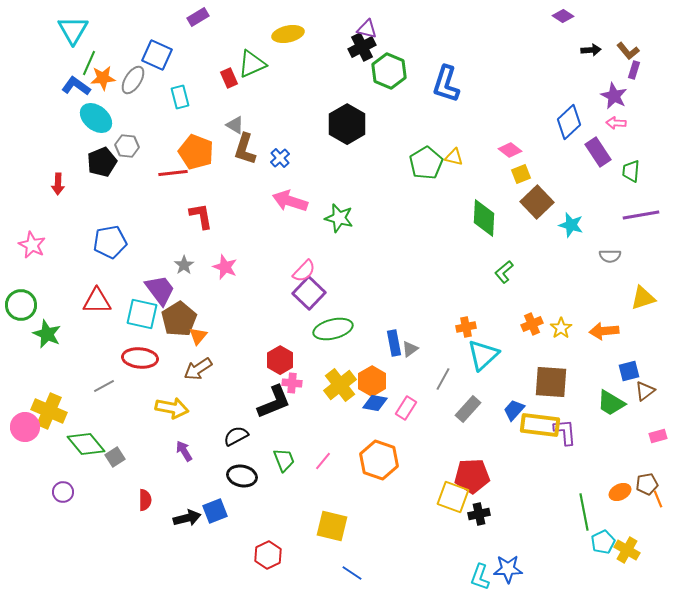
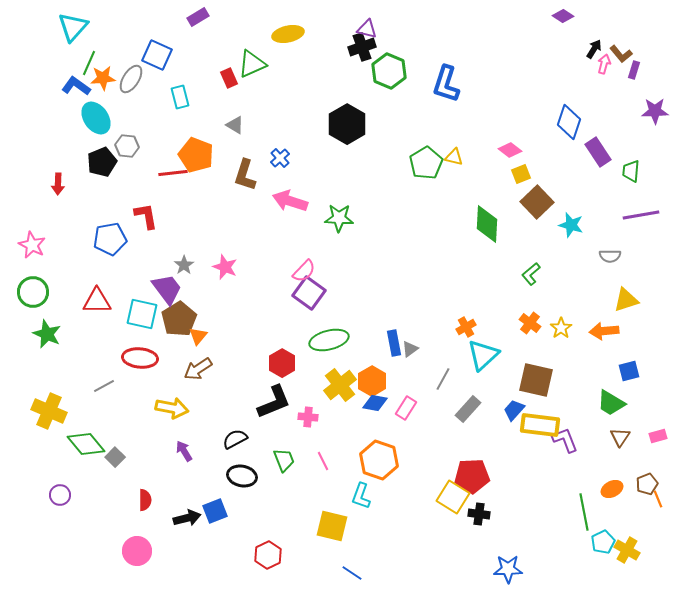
cyan triangle at (73, 30): moved 3 px up; rotated 12 degrees clockwise
black cross at (362, 47): rotated 8 degrees clockwise
black arrow at (591, 50): moved 3 px right, 1 px up; rotated 54 degrees counterclockwise
brown L-shape at (628, 51): moved 7 px left, 3 px down
gray ellipse at (133, 80): moved 2 px left, 1 px up
purple star at (614, 96): moved 41 px right, 15 px down; rotated 28 degrees counterclockwise
cyan ellipse at (96, 118): rotated 16 degrees clockwise
blue diamond at (569, 122): rotated 28 degrees counterclockwise
pink arrow at (616, 123): moved 12 px left, 59 px up; rotated 102 degrees clockwise
brown L-shape at (245, 149): moved 26 px down
orange pentagon at (196, 152): moved 3 px down
red L-shape at (201, 216): moved 55 px left
green star at (339, 218): rotated 12 degrees counterclockwise
green diamond at (484, 218): moved 3 px right, 6 px down
blue pentagon at (110, 242): moved 3 px up
green L-shape at (504, 272): moved 27 px right, 2 px down
purple trapezoid at (160, 290): moved 7 px right, 1 px up
purple square at (309, 293): rotated 8 degrees counterclockwise
yellow triangle at (643, 298): moved 17 px left, 2 px down
green circle at (21, 305): moved 12 px right, 13 px up
orange cross at (532, 324): moved 2 px left, 1 px up; rotated 30 degrees counterclockwise
orange cross at (466, 327): rotated 18 degrees counterclockwise
green ellipse at (333, 329): moved 4 px left, 11 px down
red hexagon at (280, 360): moved 2 px right, 3 px down
brown square at (551, 382): moved 15 px left, 2 px up; rotated 9 degrees clockwise
pink cross at (292, 383): moved 16 px right, 34 px down
brown triangle at (645, 391): moved 25 px left, 46 px down; rotated 20 degrees counterclockwise
pink circle at (25, 427): moved 112 px right, 124 px down
purple L-shape at (565, 432): moved 8 px down; rotated 16 degrees counterclockwise
black semicircle at (236, 436): moved 1 px left, 3 px down
gray square at (115, 457): rotated 12 degrees counterclockwise
pink line at (323, 461): rotated 66 degrees counterclockwise
brown pentagon at (647, 484): rotated 10 degrees counterclockwise
purple circle at (63, 492): moved 3 px left, 3 px down
orange ellipse at (620, 492): moved 8 px left, 3 px up
yellow square at (453, 497): rotated 12 degrees clockwise
black cross at (479, 514): rotated 20 degrees clockwise
cyan L-shape at (480, 577): moved 119 px left, 81 px up
